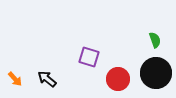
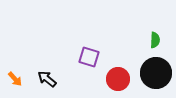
green semicircle: rotated 21 degrees clockwise
